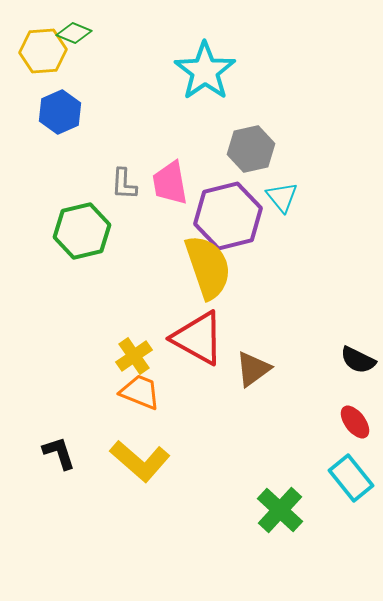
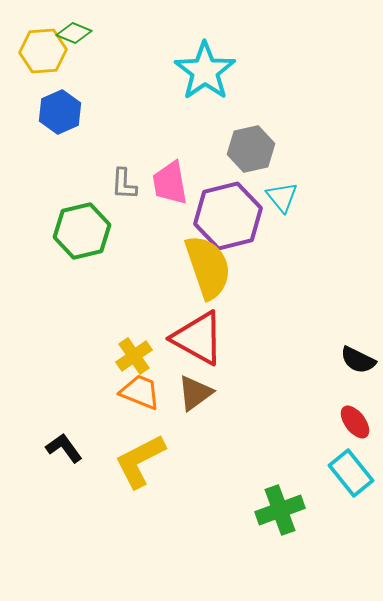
brown triangle: moved 58 px left, 24 px down
black L-shape: moved 5 px right, 5 px up; rotated 18 degrees counterclockwise
yellow L-shape: rotated 112 degrees clockwise
cyan rectangle: moved 5 px up
green cross: rotated 27 degrees clockwise
